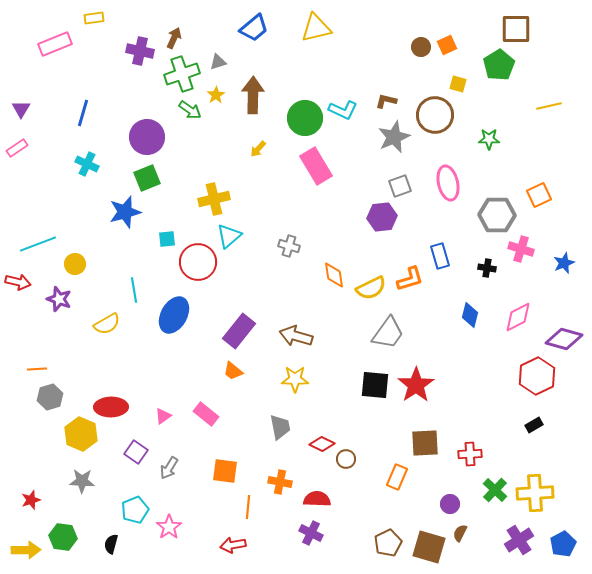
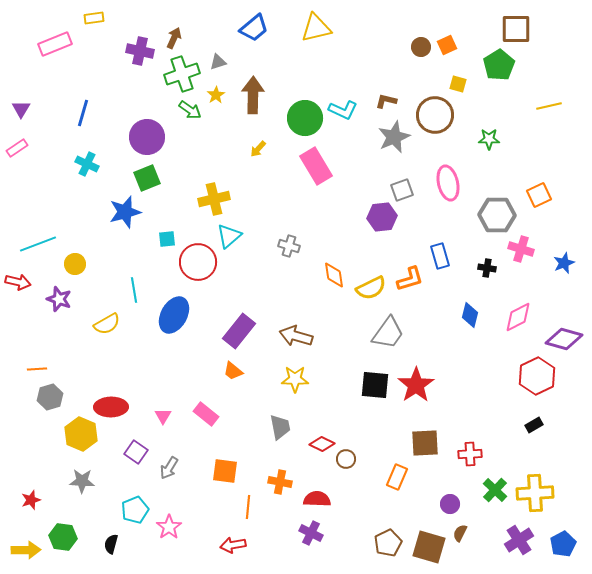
gray square at (400, 186): moved 2 px right, 4 px down
pink triangle at (163, 416): rotated 24 degrees counterclockwise
